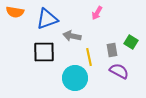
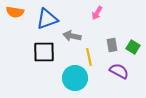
green square: moved 2 px right, 5 px down
gray rectangle: moved 5 px up
